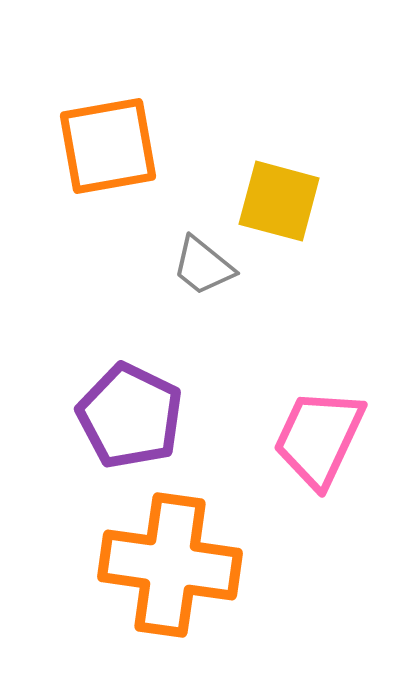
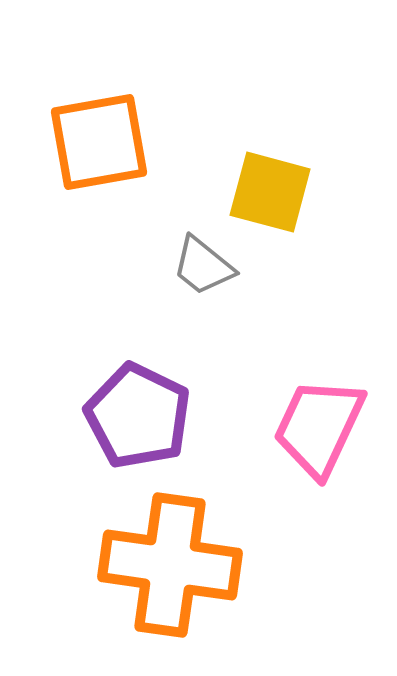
orange square: moved 9 px left, 4 px up
yellow square: moved 9 px left, 9 px up
purple pentagon: moved 8 px right
pink trapezoid: moved 11 px up
